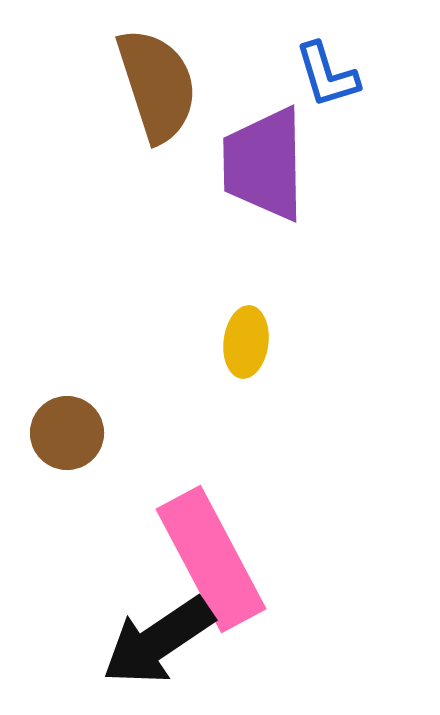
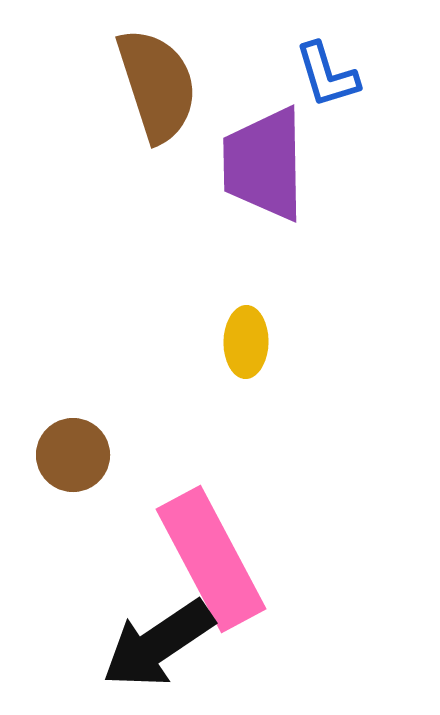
yellow ellipse: rotated 6 degrees counterclockwise
brown circle: moved 6 px right, 22 px down
black arrow: moved 3 px down
